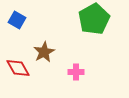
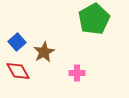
blue square: moved 22 px down; rotated 18 degrees clockwise
red diamond: moved 3 px down
pink cross: moved 1 px right, 1 px down
